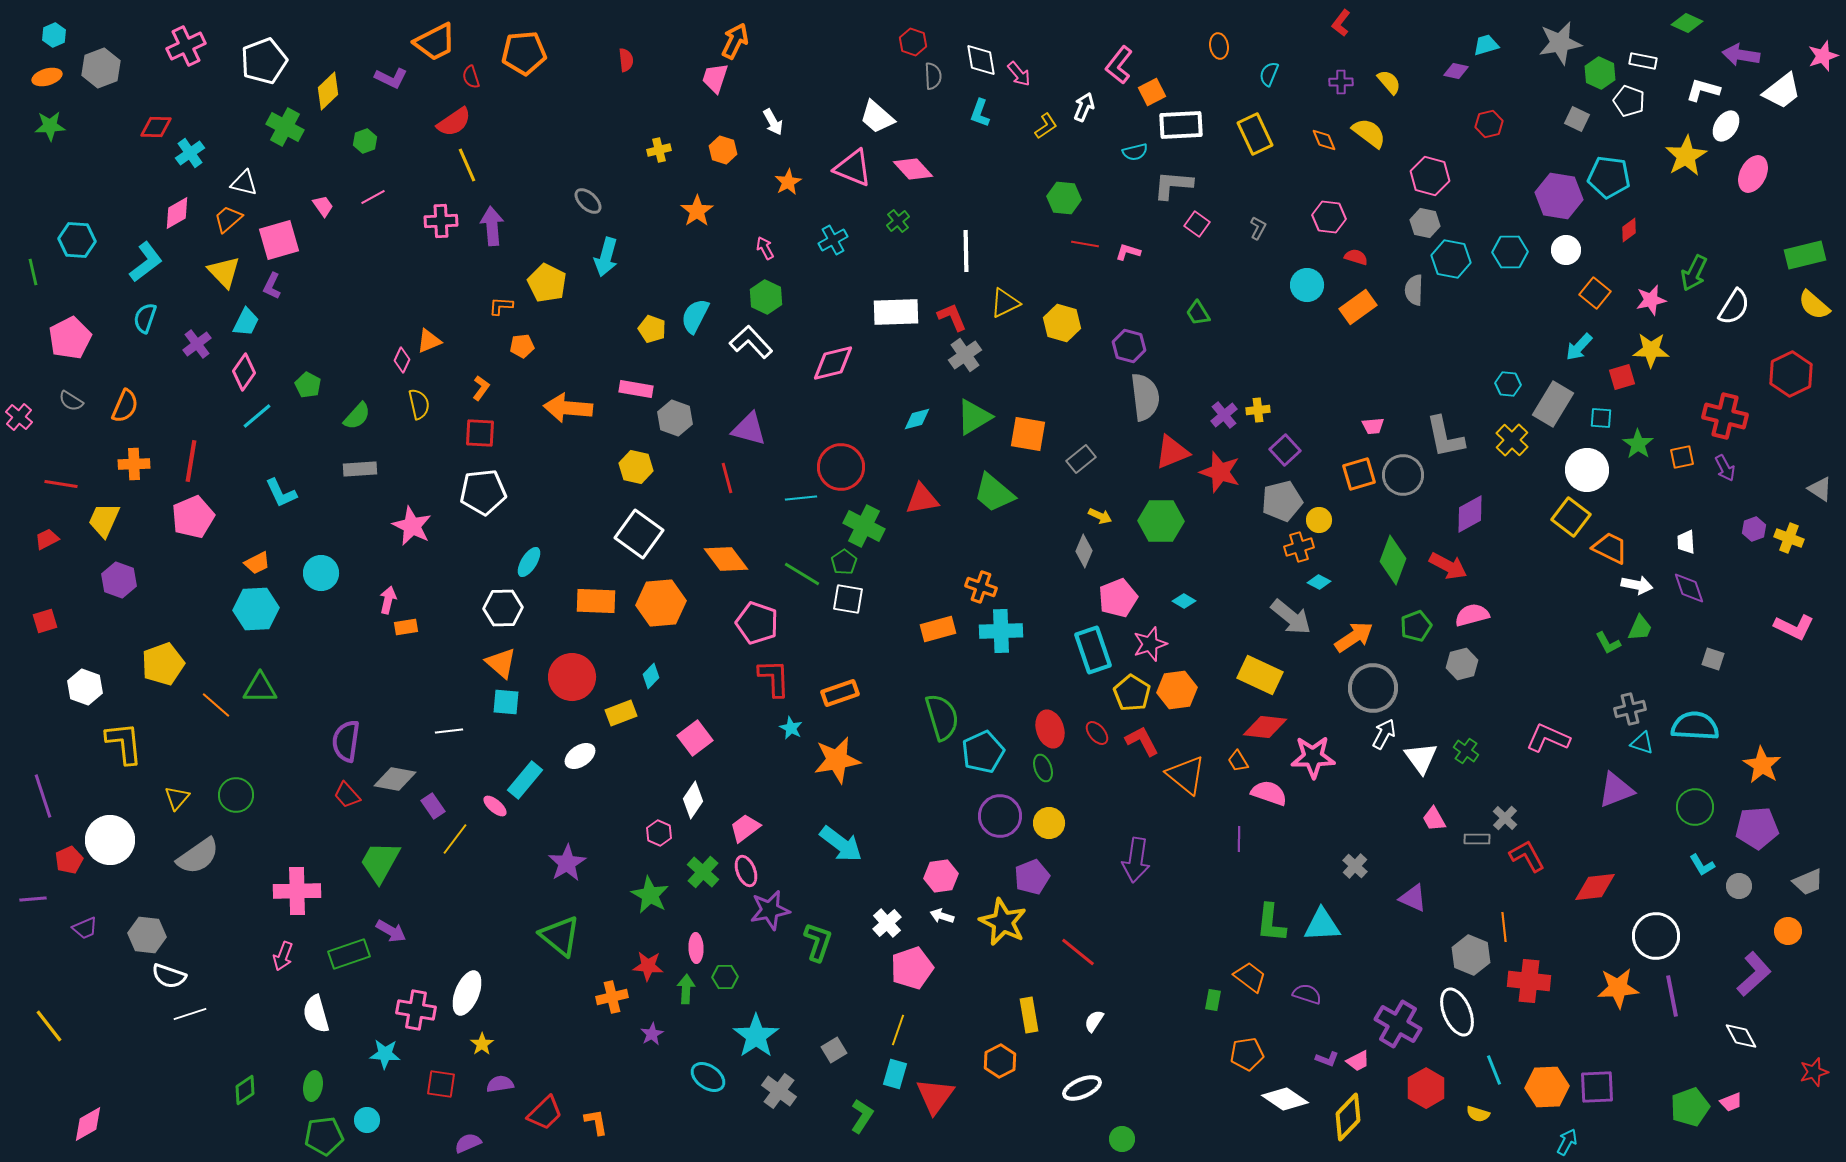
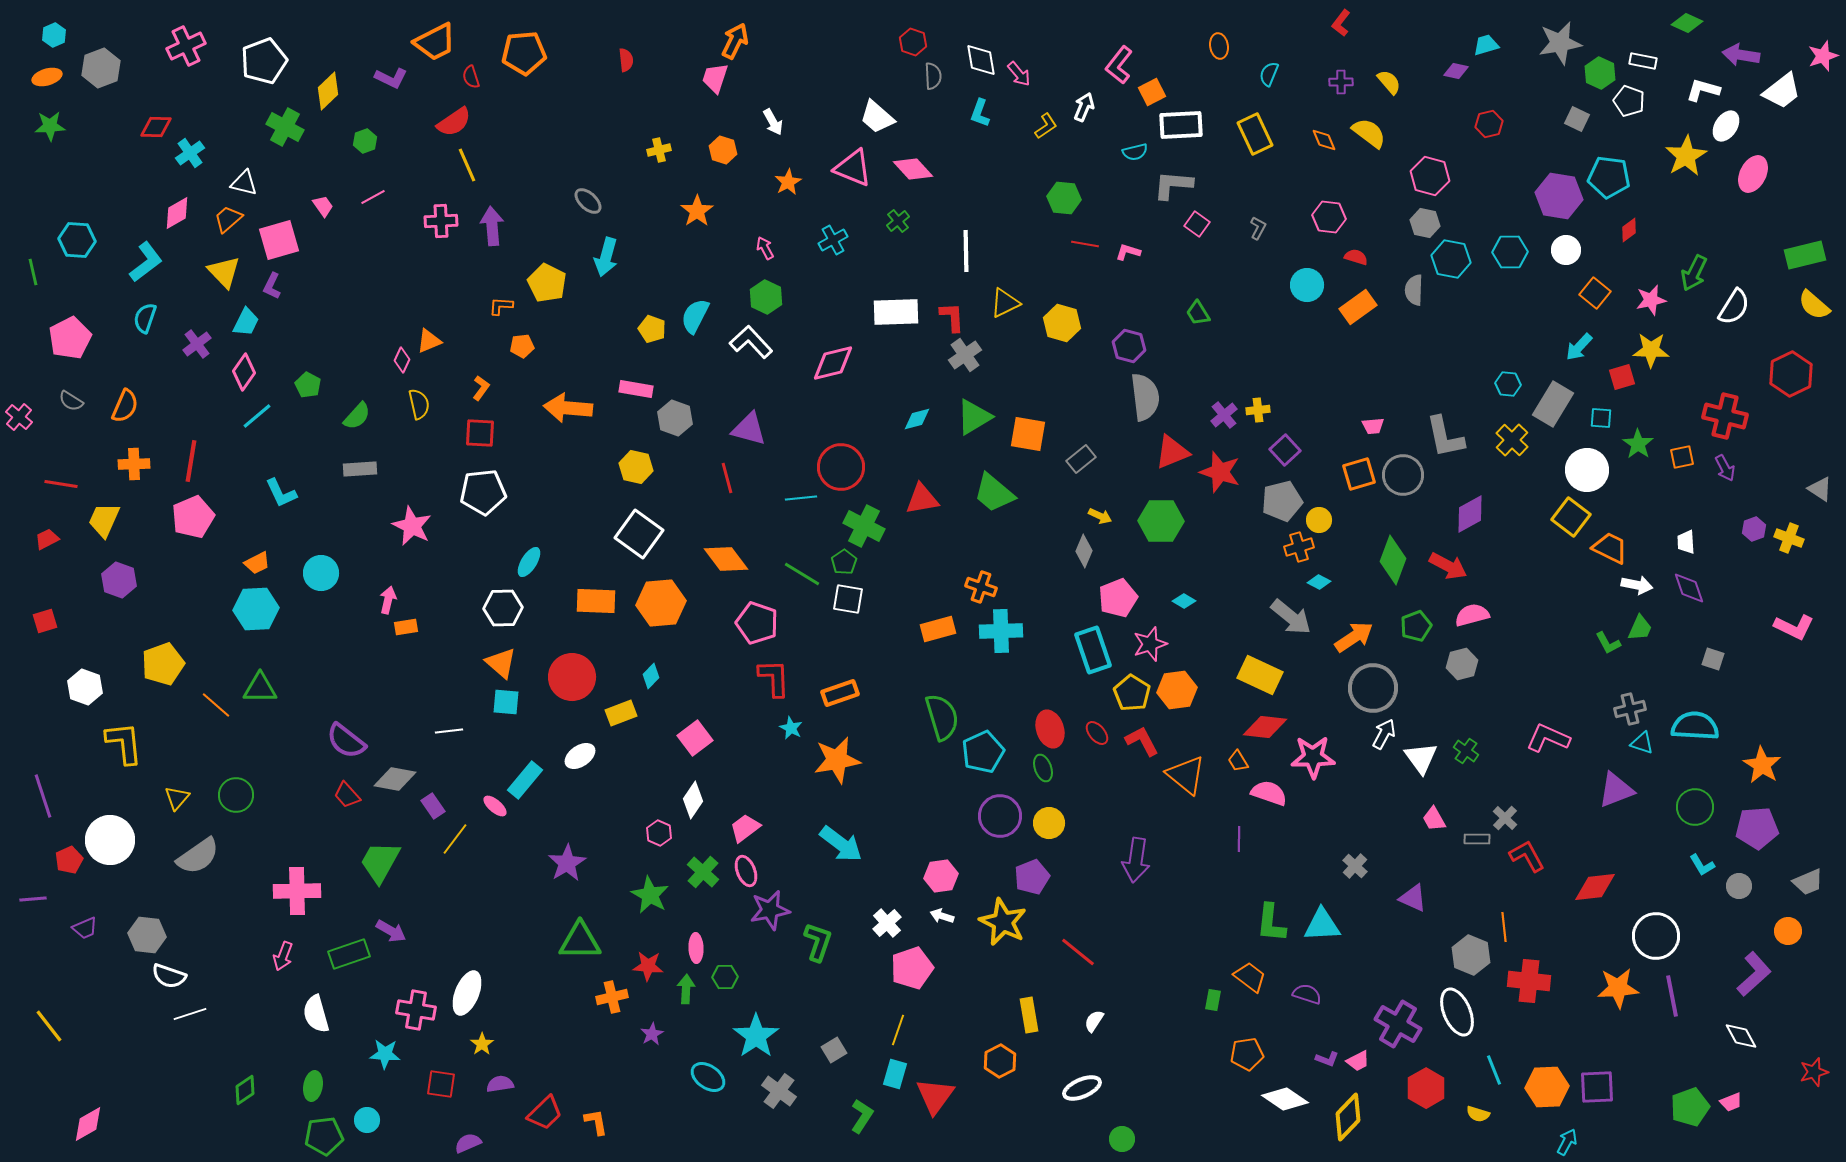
red L-shape at (952, 317): rotated 20 degrees clockwise
purple semicircle at (346, 741): rotated 60 degrees counterclockwise
green triangle at (560, 936): moved 20 px right, 5 px down; rotated 39 degrees counterclockwise
